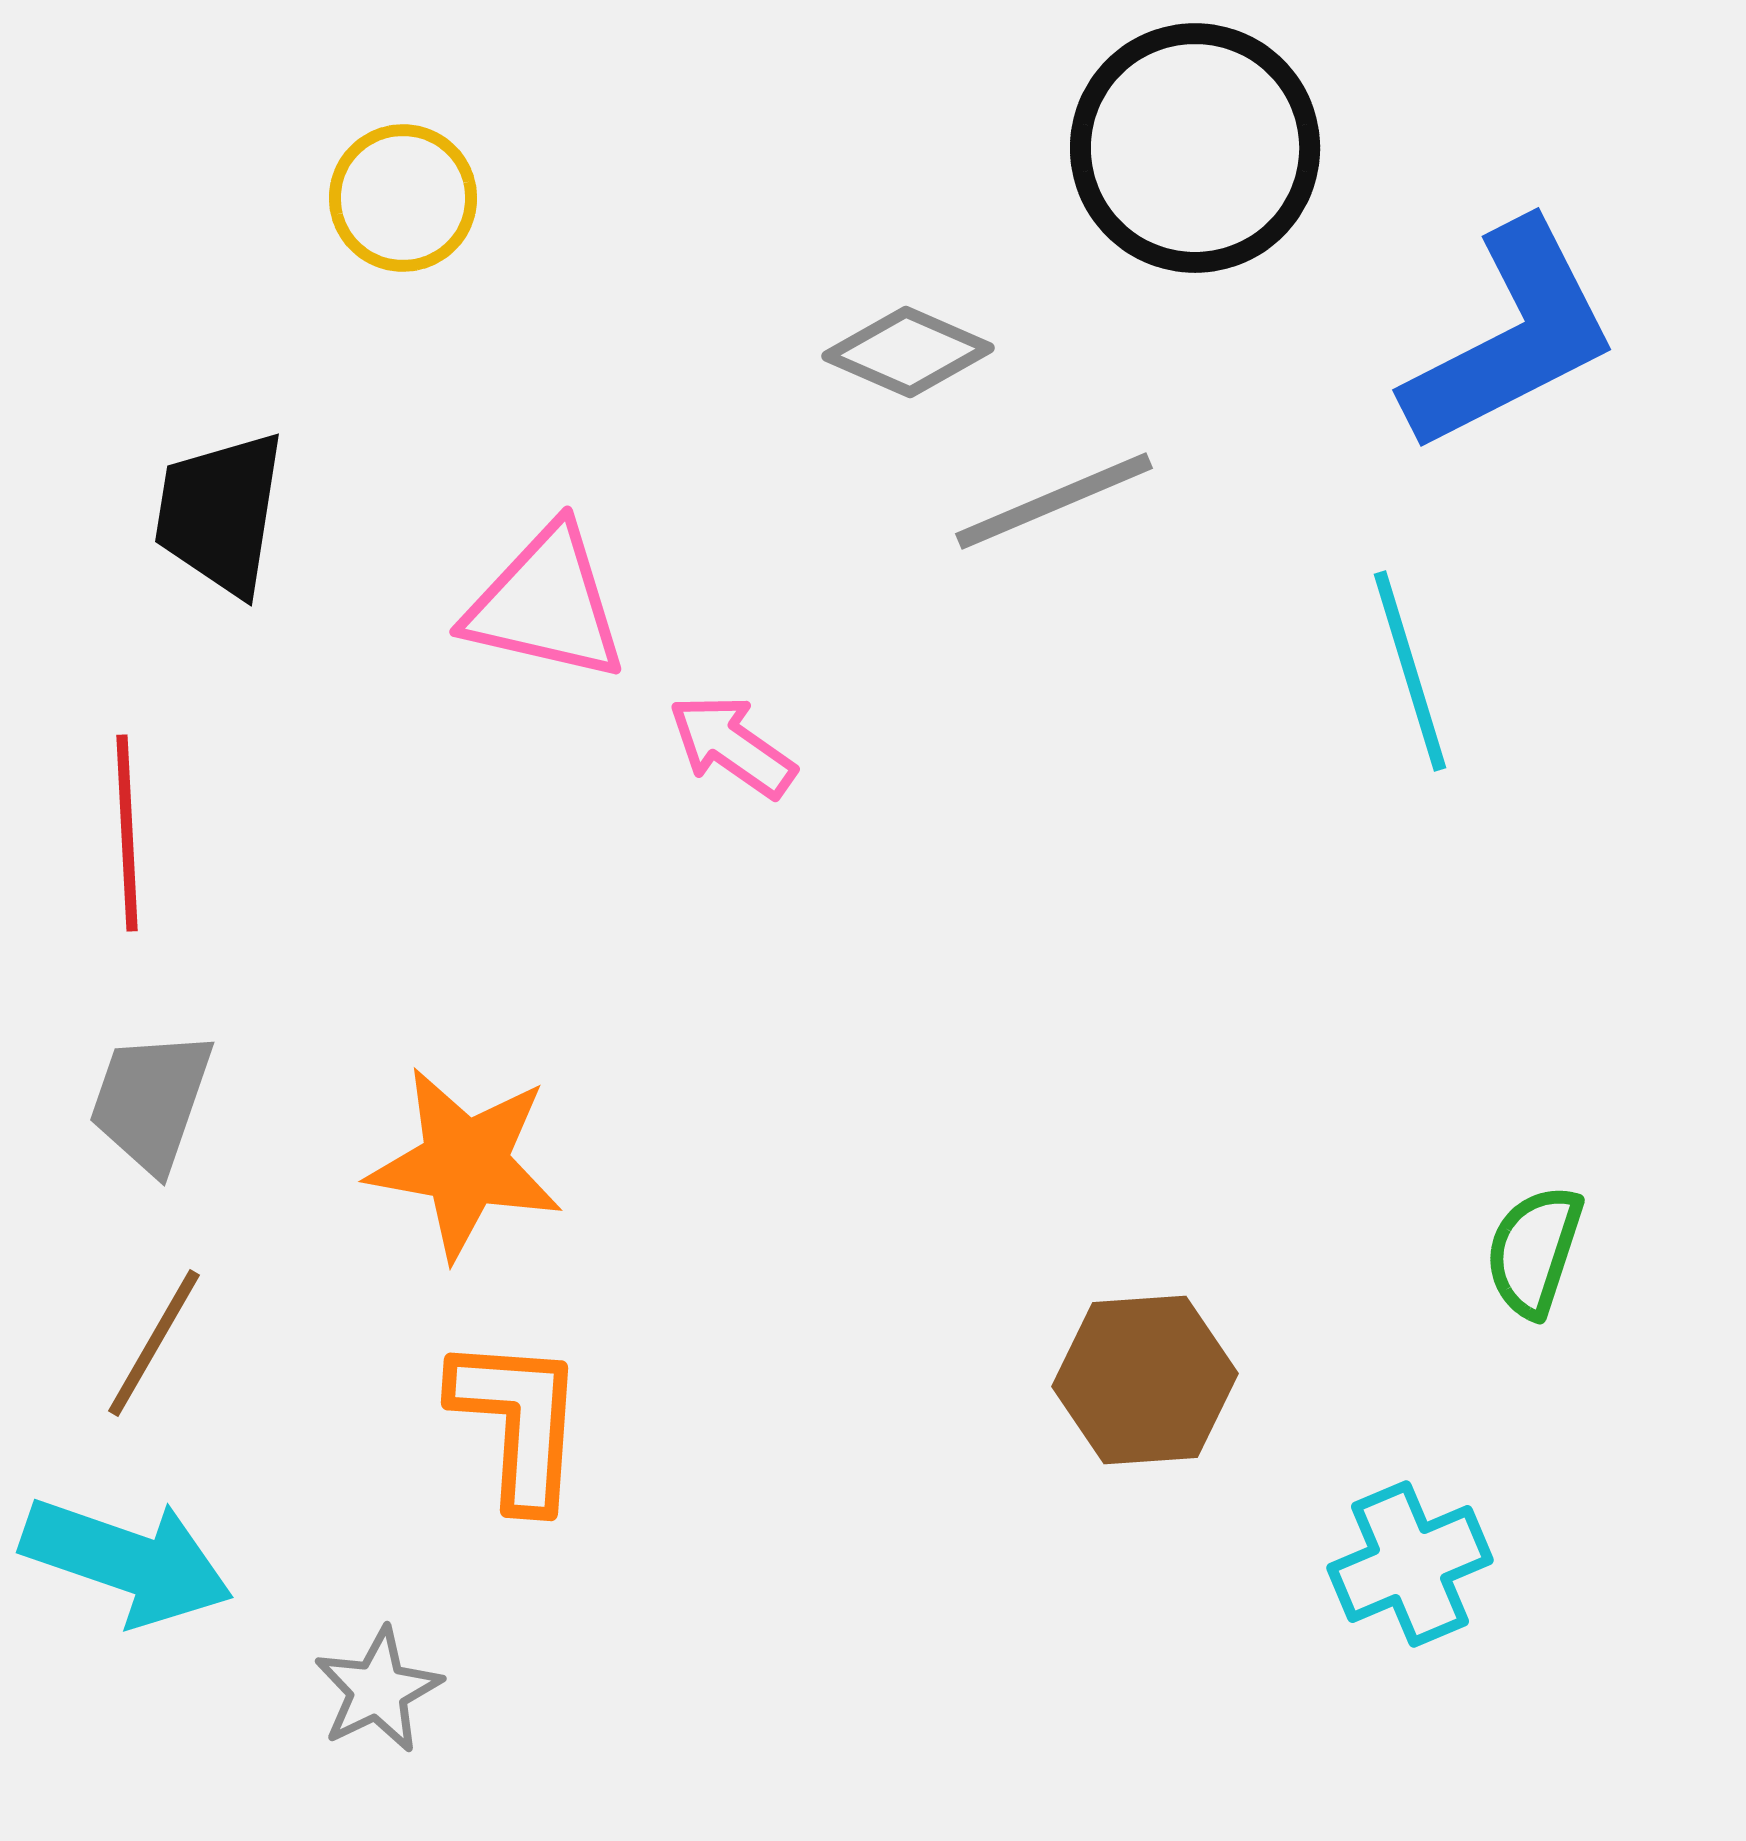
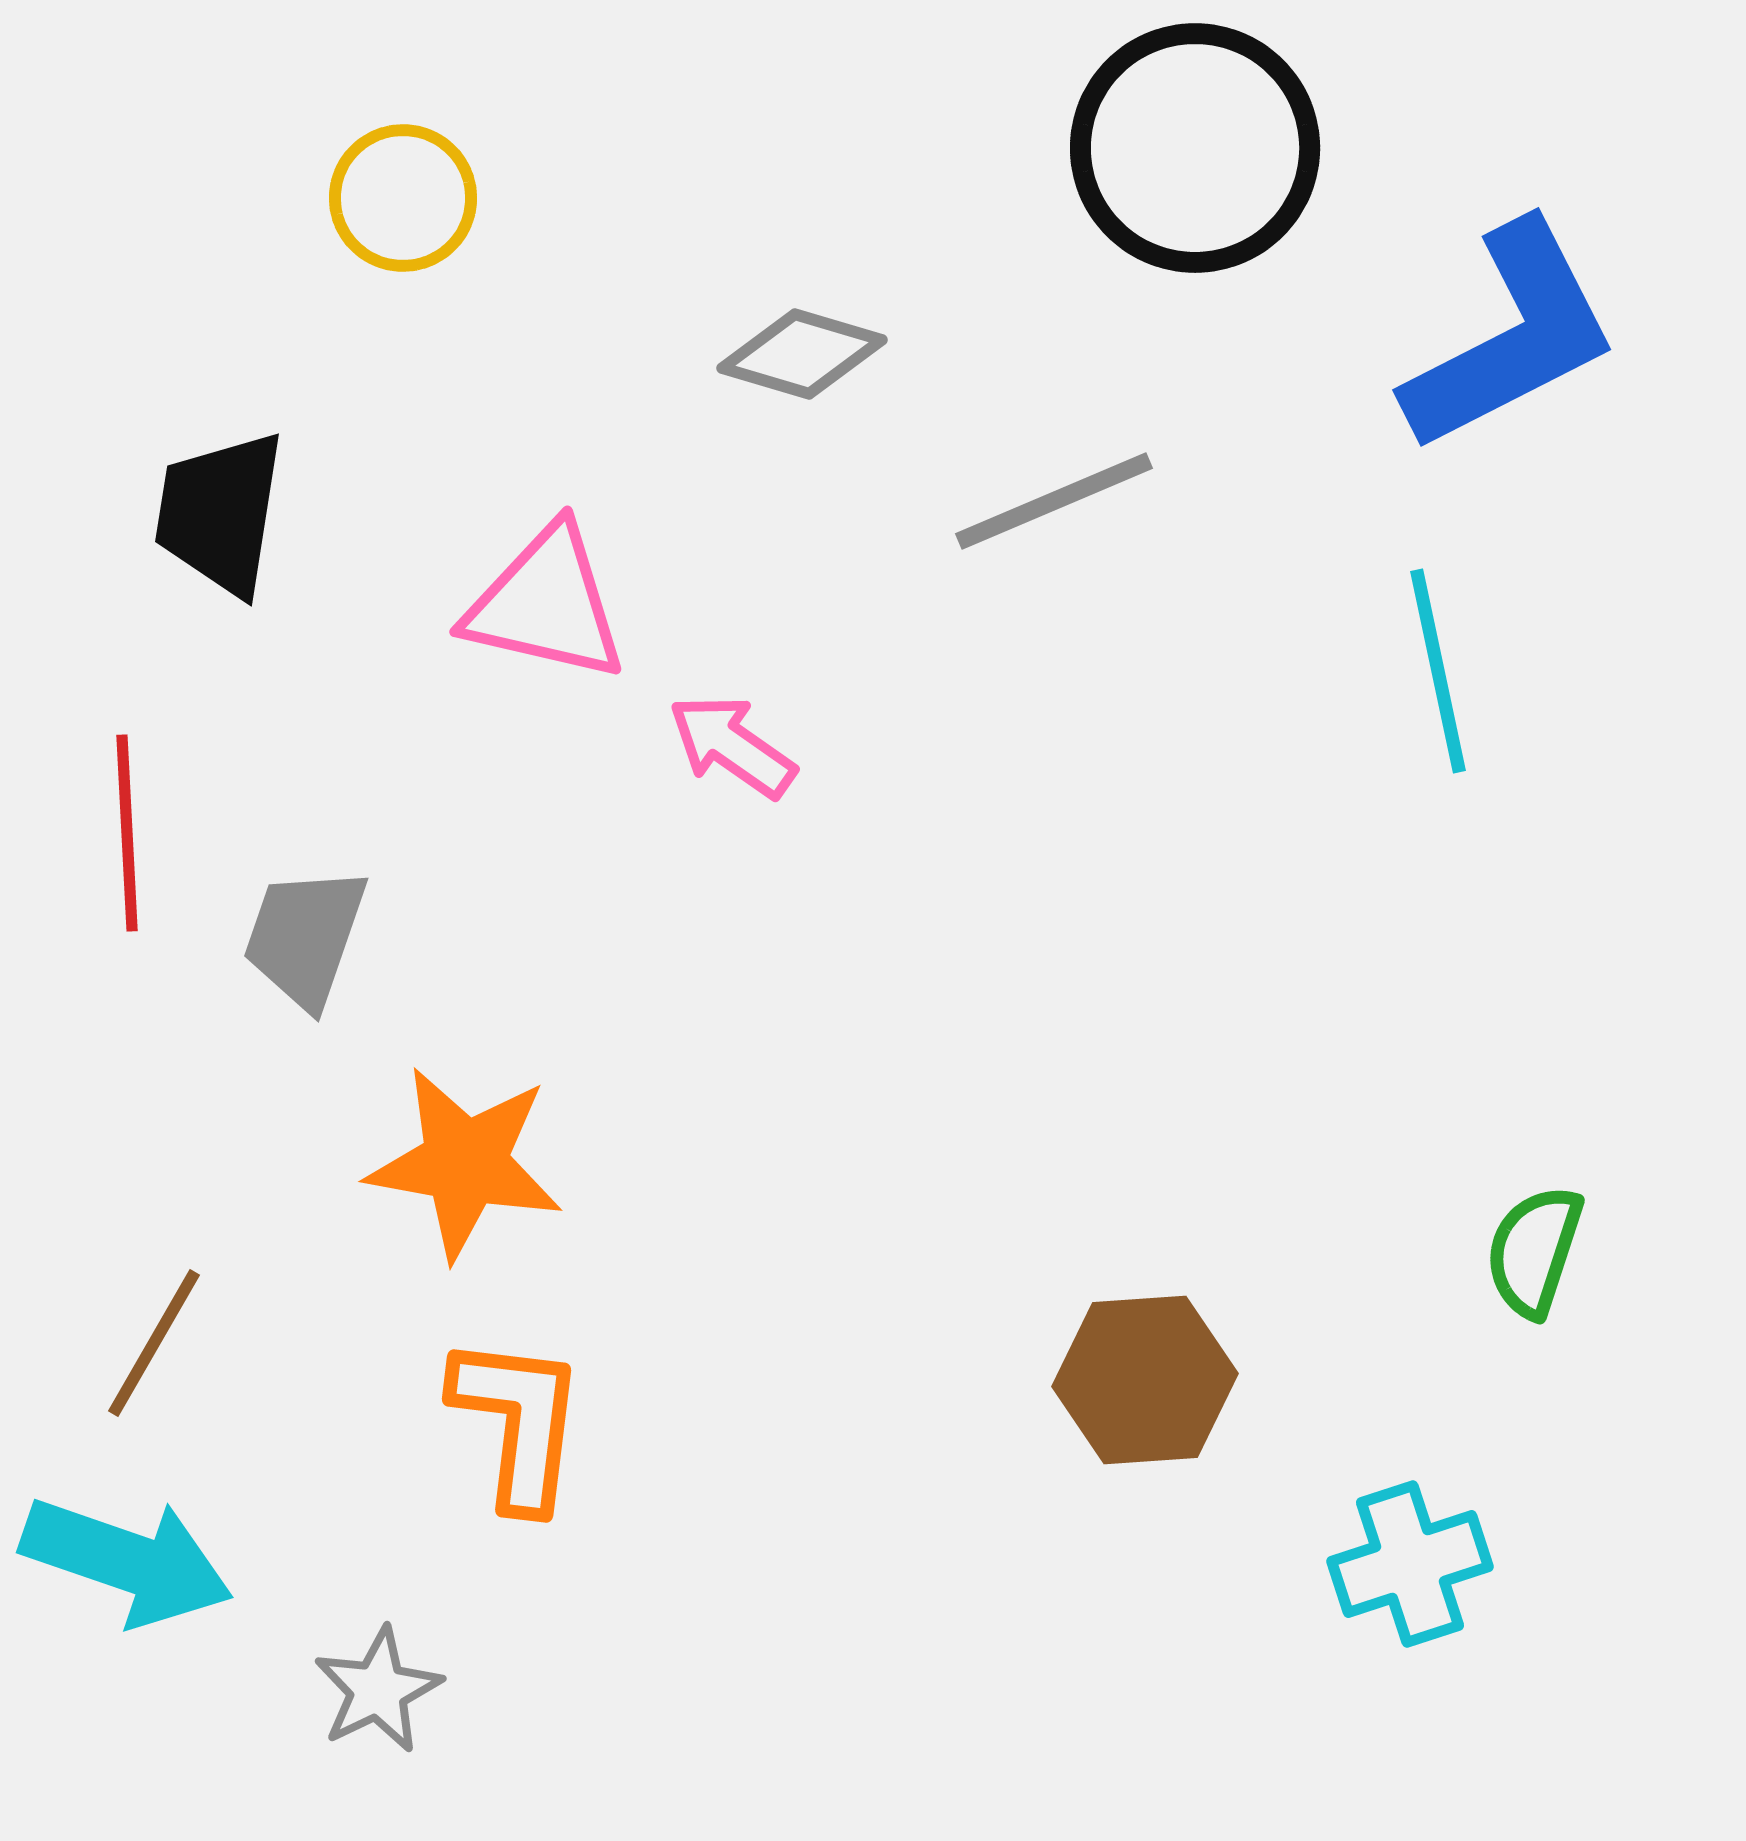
gray diamond: moved 106 px left, 2 px down; rotated 7 degrees counterclockwise
cyan line: moved 28 px right; rotated 5 degrees clockwise
gray trapezoid: moved 154 px right, 164 px up
orange L-shape: rotated 3 degrees clockwise
cyan cross: rotated 5 degrees clockwise
